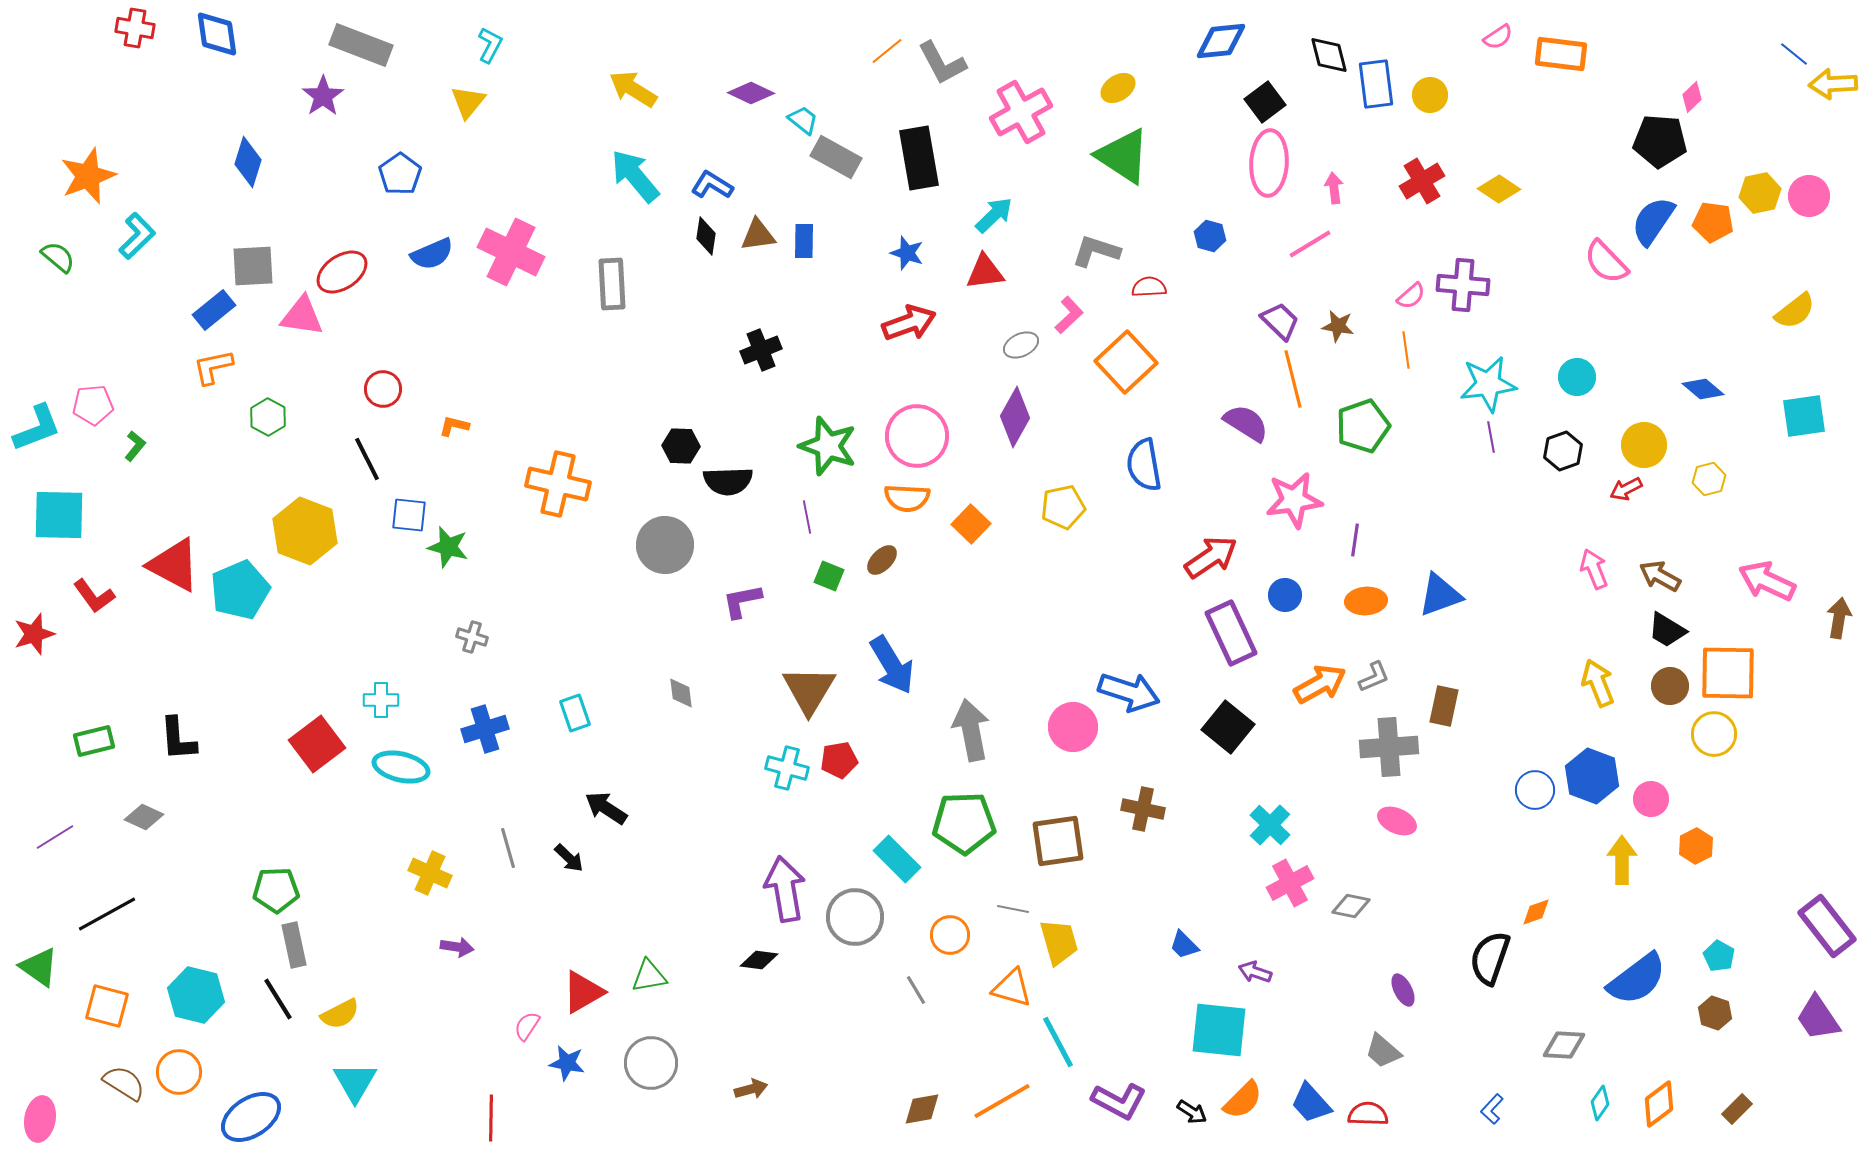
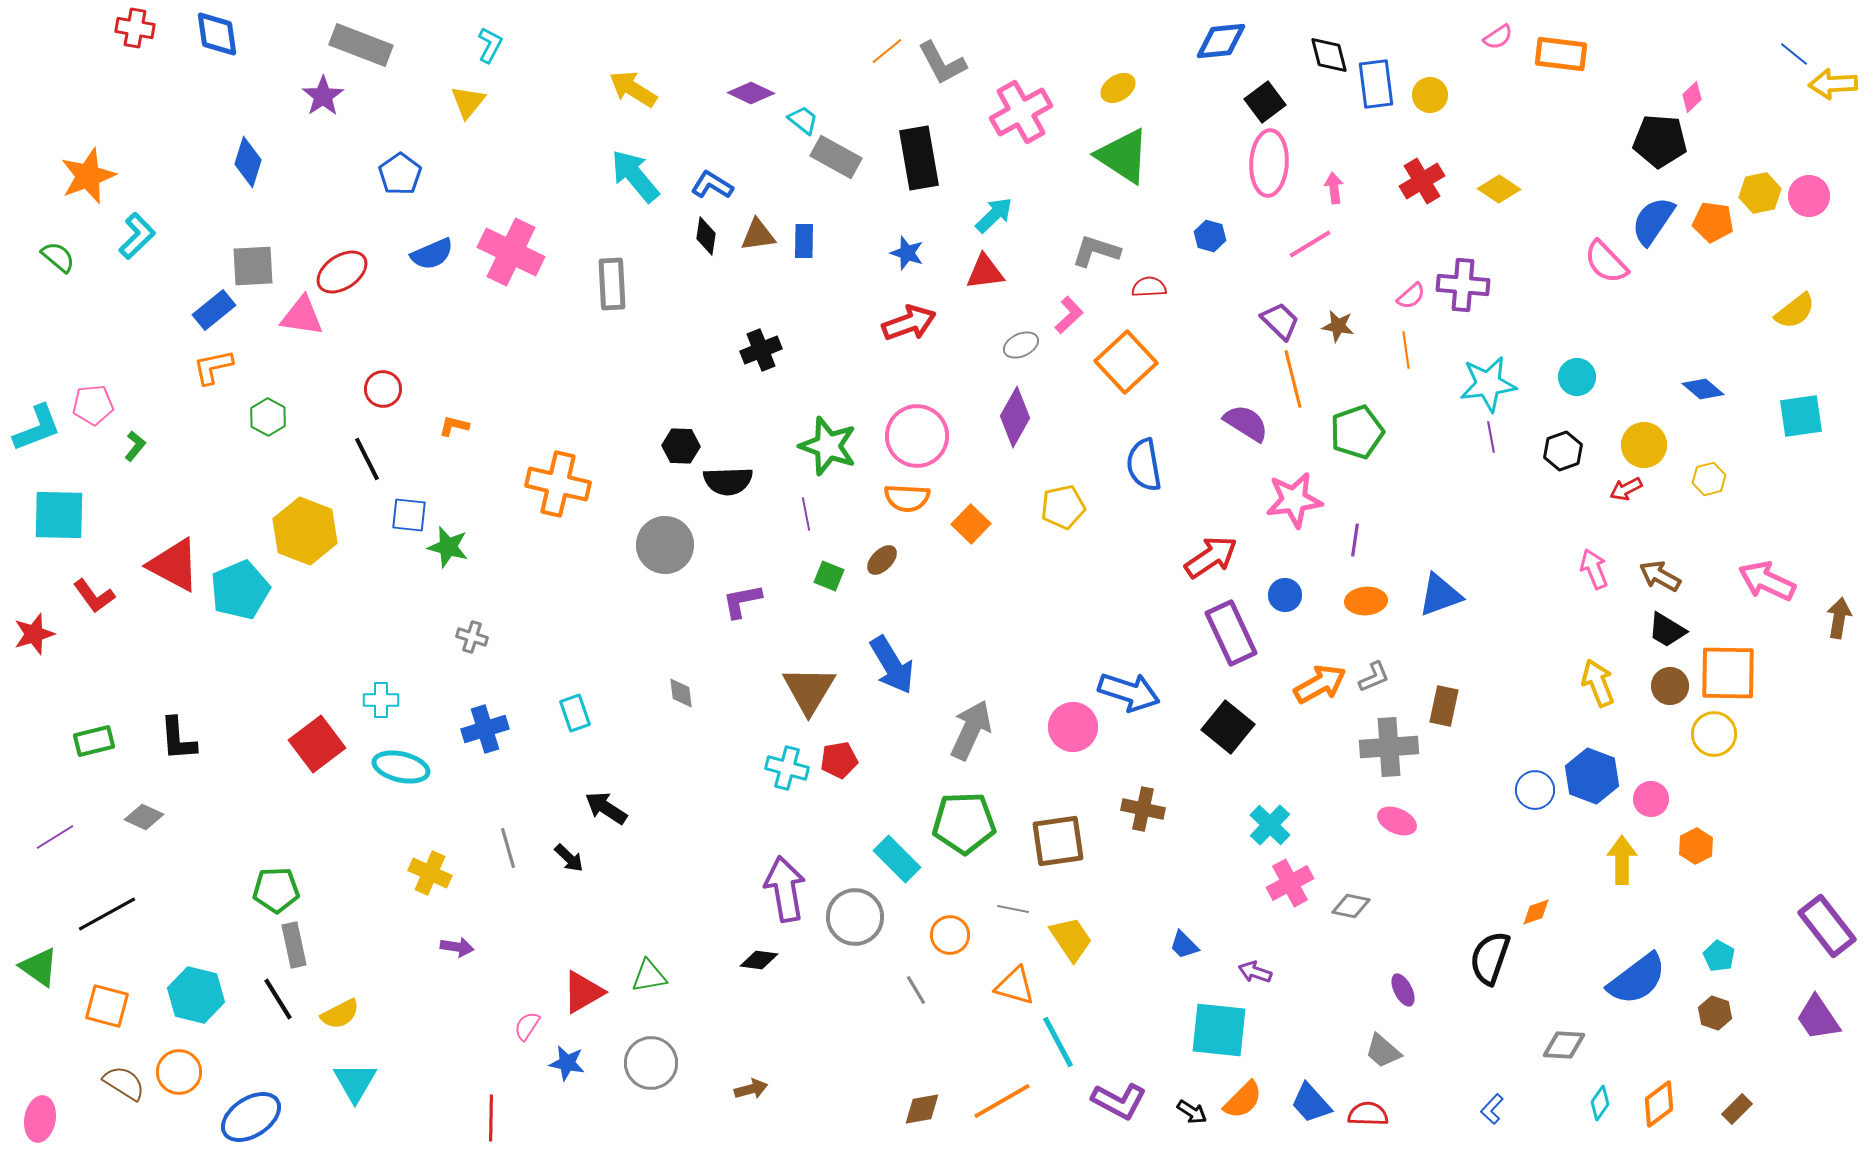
cyan square at (1804, 416): moved 3 px left
green pentagon at (1363, 426): moved 6 px left, 6 px down
purple line at (807, 517): moved 1 px left, 3 px up
gray arrow at (971, 730): rotated 36 degrees clockwise
yellow trapezoid at (1059, 942): moved 12 px right, 3 px up; rotated 18 degrees counterclockwise
orange triangle at (1012, 988): moved 3 px right, 2 px up
